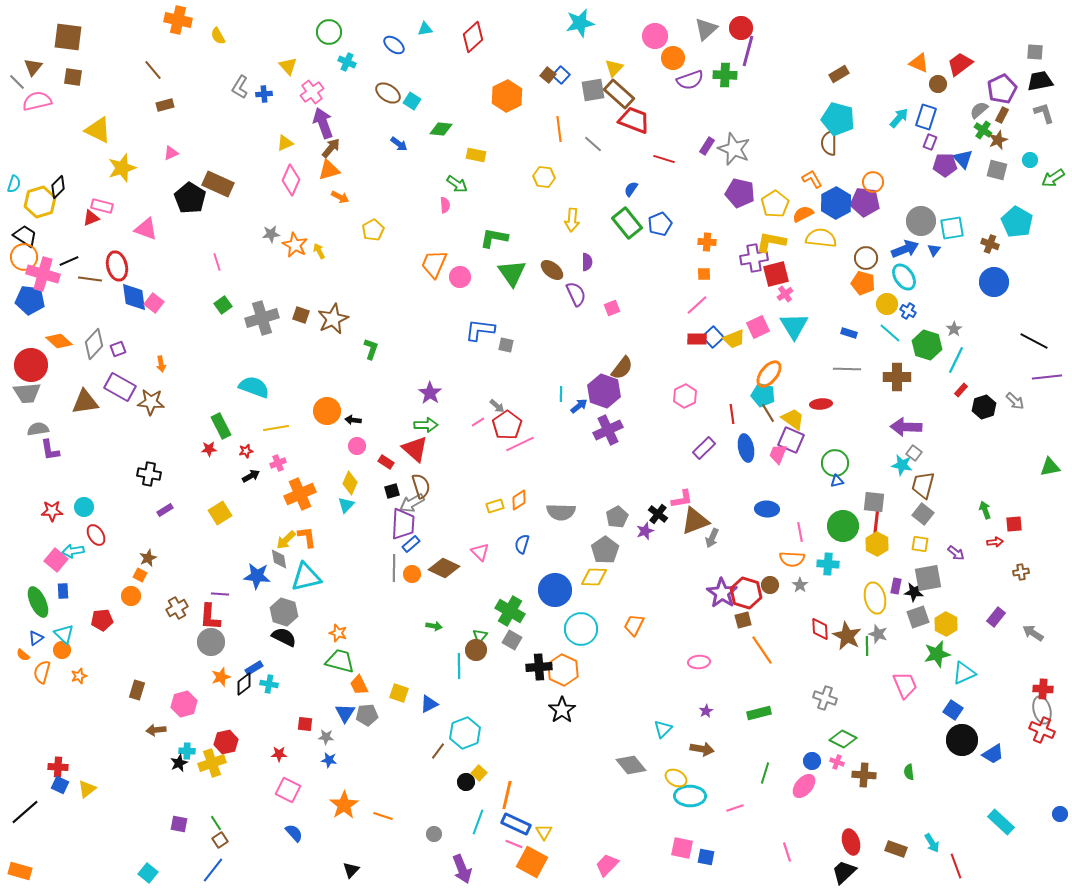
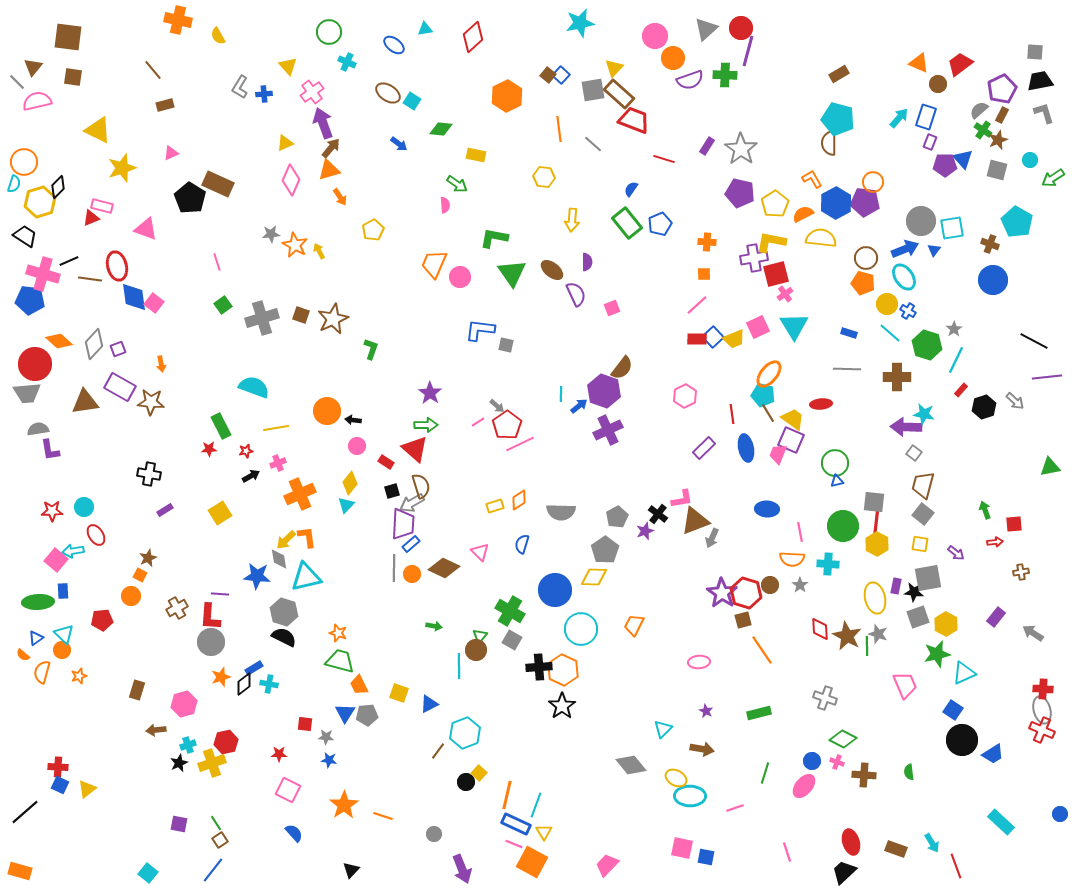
gray star at (734, 149): moved 7 px right; rotated 12 degrees clockwise
orange arrow at (340, 197): rotated 30 degrees clockwise
orange circle at (24, 257): moved 95 px up
blue circle at (994, 282): moved 1 px left, 2 px up
red circle at (31, 365): moved 4 px right, 1 px up
cyan star at (902, 465): moved 22 px right, 51 px up
yellow diamond at (350, 483): rotated 15 degrees clockwise
green ellipse at (38, 602): rotated 68 degrees counterclockwise
black star at (562, 710): moved 4 px up
purple star at (706, 711): rotated 16 degrees counterclockwise
cyan cross at (187, 751): moved 1 px right, 6 px up; rotated 21 degrees counterclockwise
cyan line at (478, 822): moved 58 px right, 17 px up
